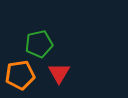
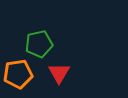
orange pentagon: moved 2 px left, 1 px up
